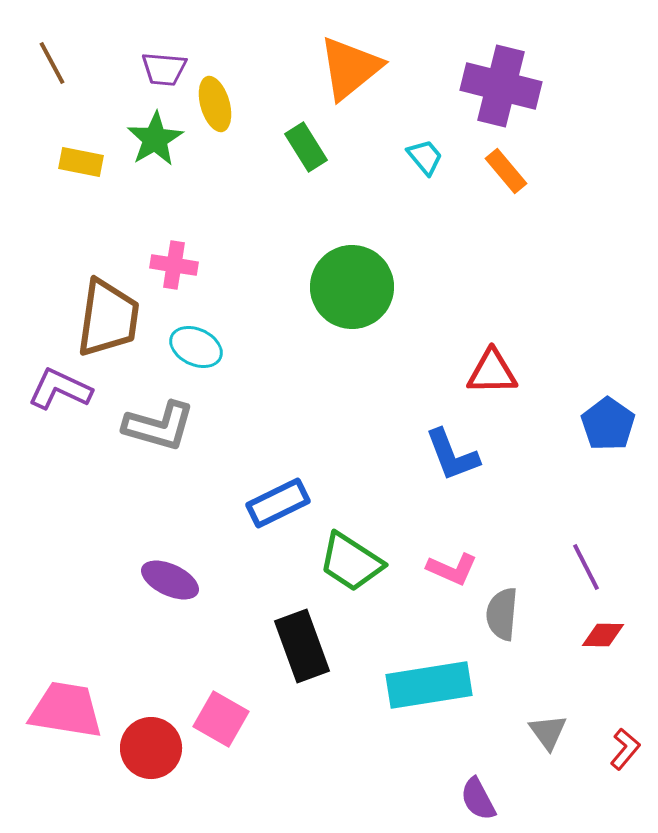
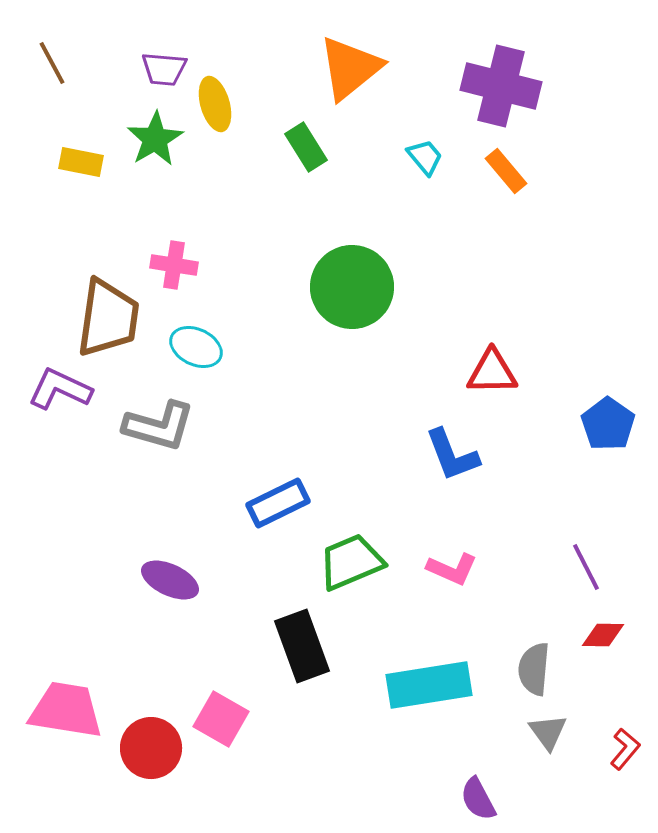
green trapezoid: rotated 124 degrees clockwise
gray semicircle: moved 32 px right, 55 px down
